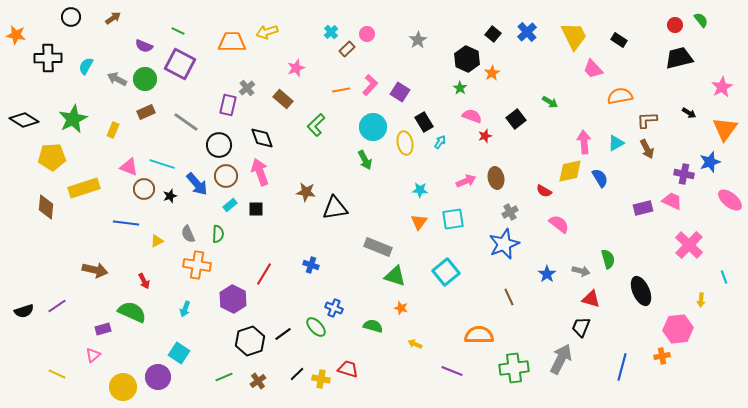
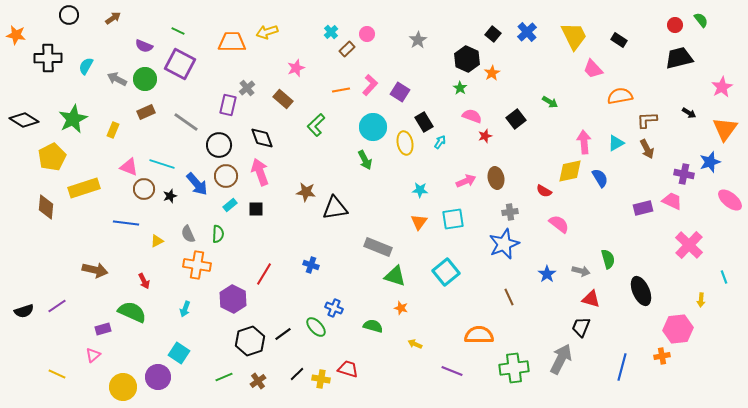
black circle at (71, 17): moved 2 px left, 2 px up
yellow pentagon at (52, 157): rotated 24 degrees counterclockwise
gray cross at (510, 212): rotated 21 degrees clockwise
